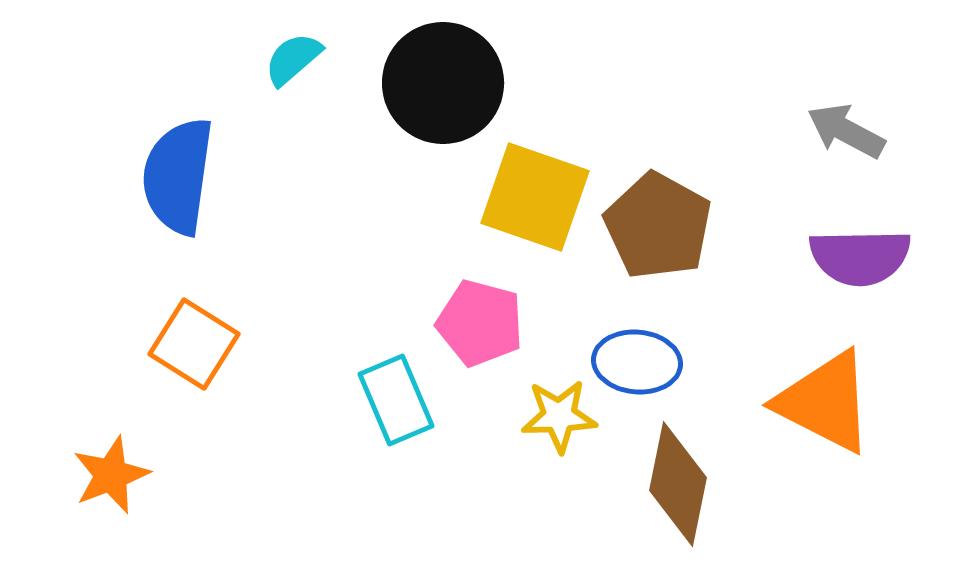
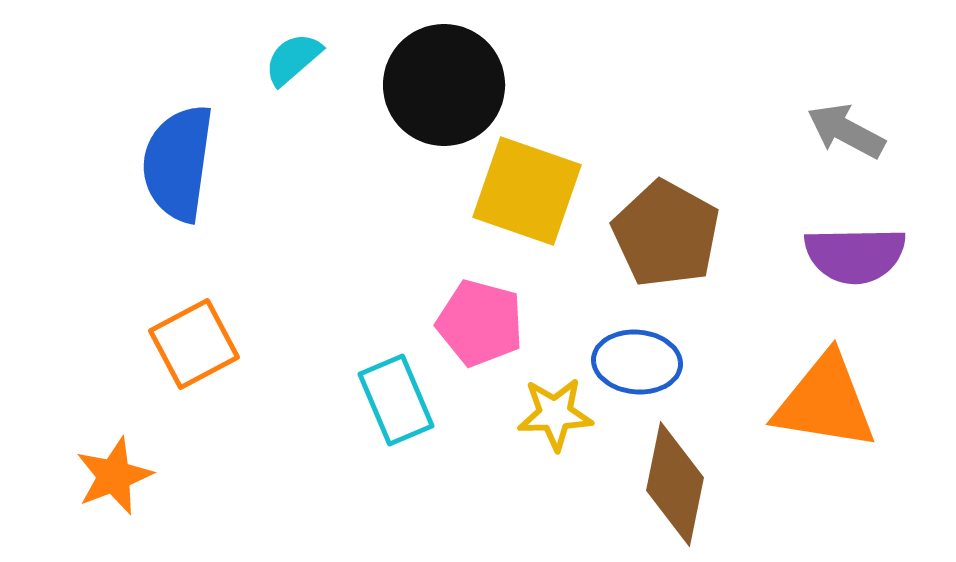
black circle: moved 1 px right, 2 px down
blue semicircle: moved 13 px up
yellow square: moved 8 px left, 6 px up
brown pentagon: moved 8 px right, 8 px down
purple semicircle: moved 5 px left, 2 px up
orange square: rotated 30 degrees clockwise
orange triangle: rotated 18 degrees counterclockwise
yellow star: moved 4 px left, 2 px up
orange star: moved 3 px right, 1 px down
brown diamond: moved 3 px left
